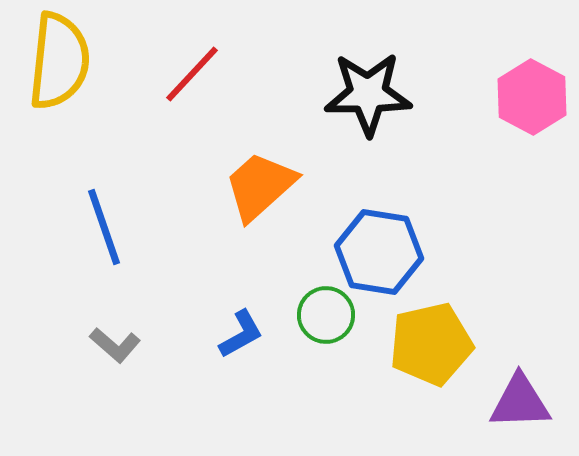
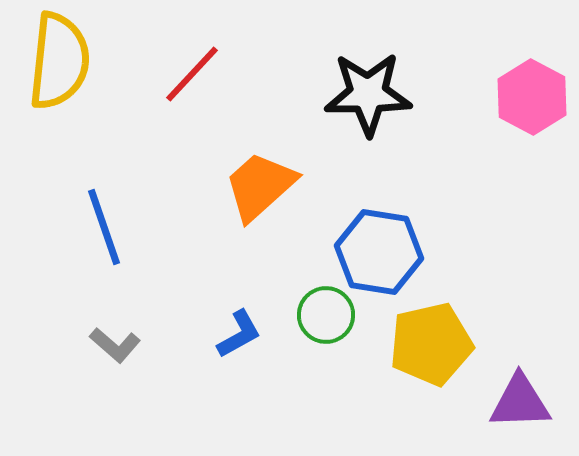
blue L-shape: moved 2 px left
